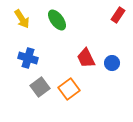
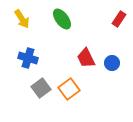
red rectangle: moved 1 px right, 4 px down
green ellipse: moved 5 px right, 1 px up
gray square: moved 1 px right, 1 px down
